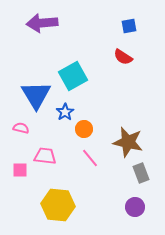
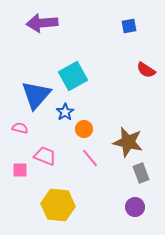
red semicircle: moved 23 px right, 13 px down
blue triangle: rotated 12 degrees clockwise
pink semicircle: moved 1 px left
pink trapezoid: rotated 15 degrees clockwise
